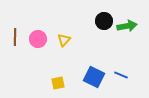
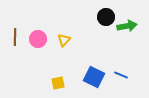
black circle: moved 2 px right, 4 px up
